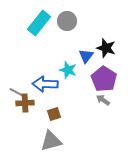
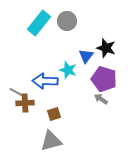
purple pentagon: rotated 15 degrees counterclockwise
blue arrow: moved 3 px up
gray arrow: moved 2 px left, 1 px up
